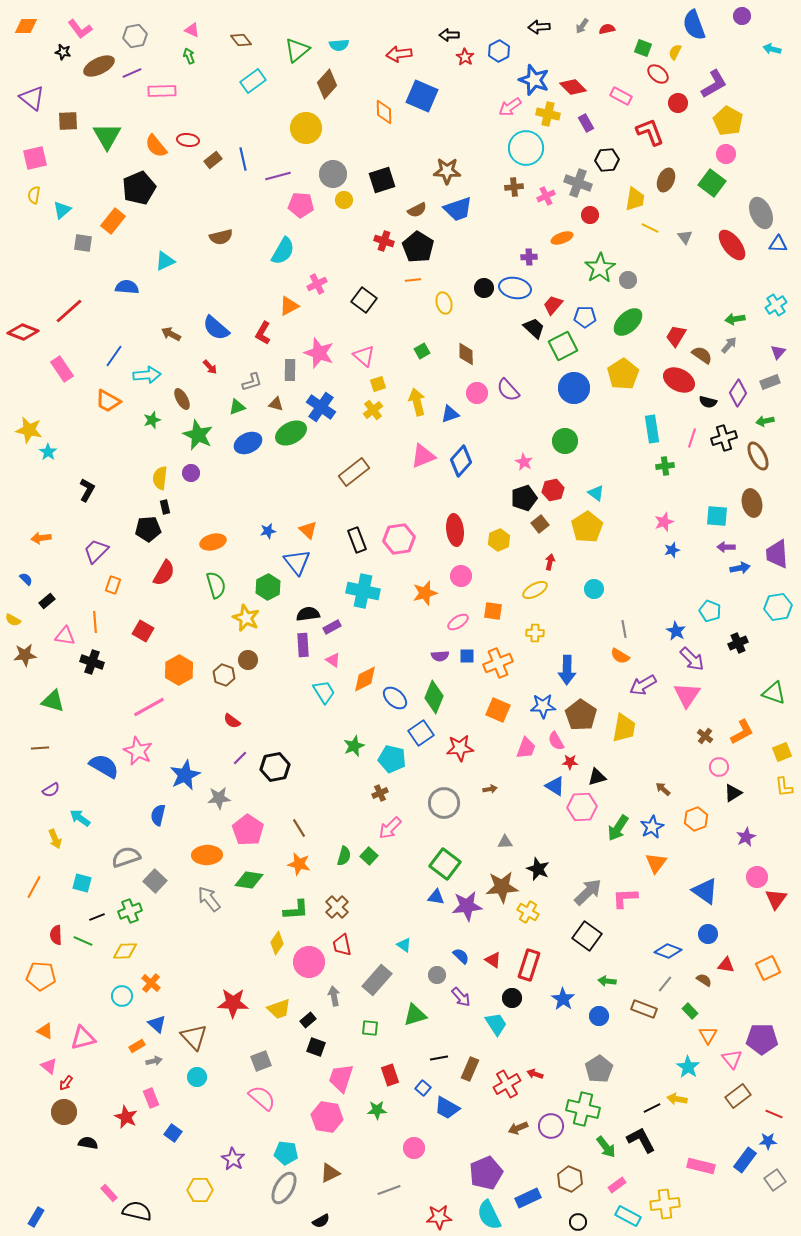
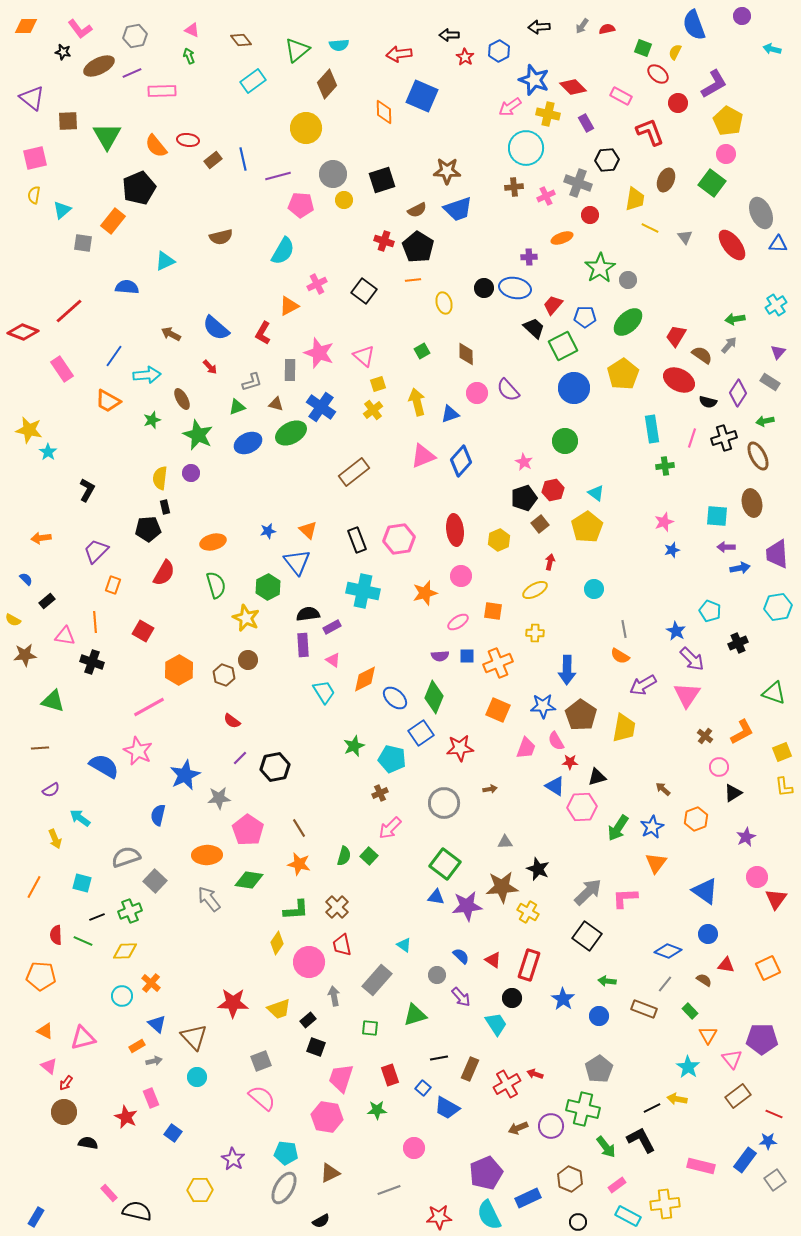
black square at (364, 300): moved 9 px up
gray rectangle at (770, 382): rotated 54 degrees clockwise
